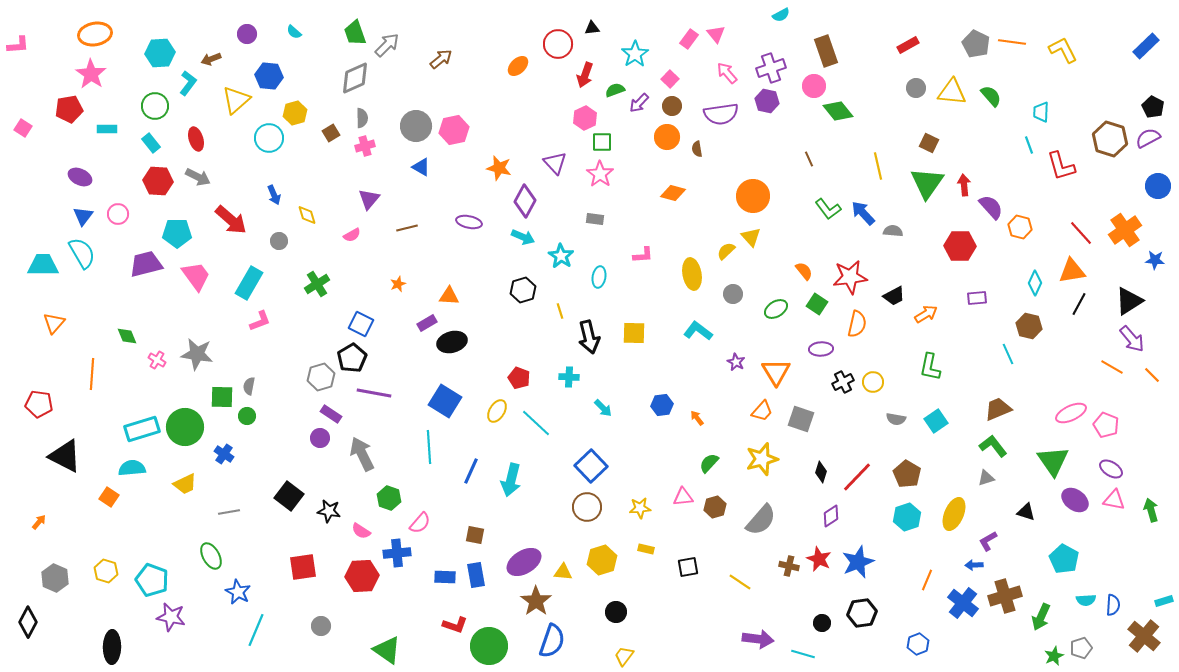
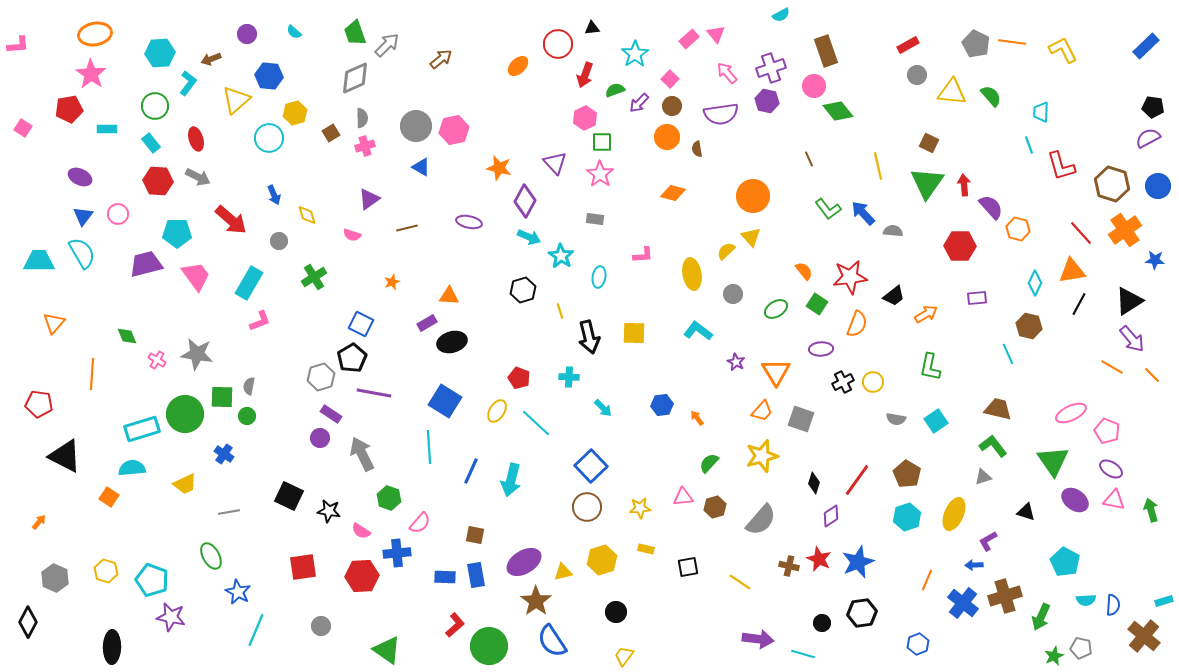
pink rectangle at (689, 39): rotated 12 degrees clockwise
gray circle at (916, 88): moved 1 px right, 13 px up
black pentagon at (1153, 107): rotated 20 degrees counterclockwise
brown hexagon at (1110, 139): moved 2 px right, 45 px down
purple triangle at (369, 199): rotated 15 degrees clockwise
orange hexagon at (1020, 227): moved 2 px left, 2 px down
pink semicircle at (352, 235): rotated 48 degrees clockwise
cyan arrow at (523, 237): moved 6 px right
cyan trapezoid at (43, 265): moved 4 px left, 4 px up
green cross at (317, 284): moved 3 px left, 7 px up
orange star at (398, 284): moved 6 px left, 2 px up
black trapezoid at (894, 296): rotated 10 degrees counterclockwise
orange semicircle at (857, 324): rotated 8 degrees clockwise
brown trapezoid at (998, 409): rotated 36 degrees clockwise
pink pentagon at (1106, 425): moved 1 px right, 6 px down
green circle at (185, 427): moved 13 px up
yellow star at (762, 459): moved 3 px up
black diamond at (821, 472): moved 7 px left, 11 px down
red line at (857, 477): moved 3 px down; rotated 8 degrees counterclockwise
gray triangle at (986, 478): moved 3 px left, 1 px up
black square at (289, 496): rotated 12 degrees counterclockwise
cyan pentagon at (1064, 559): moved 1 px right, 3 px down
yellow triangle at (563, 572): rotated 18 degrees counterclockwise
red L-shape at (455, 625): rotated 60 degrees counterclockwise
blue semicircle at (552, 641): rotated 128 degrees clockwise
gray pentagon at (1081, 648): rotated 30 degrees clockwise
